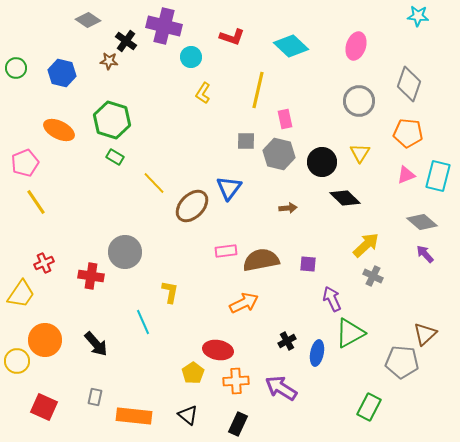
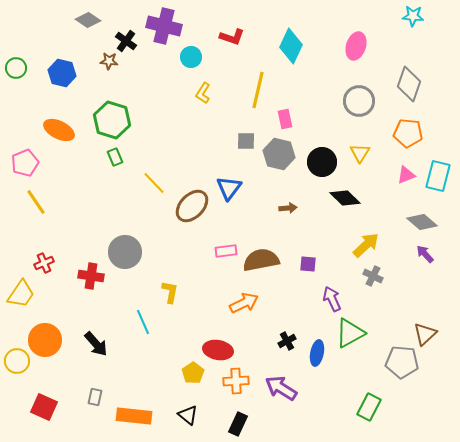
cyan star at (418, 16): moved 5 px left
cyan diamond at (291, 46): rotated 72 degrees clockwise
green rectangle at (115, 157): rotated 36 degrees clockwise
